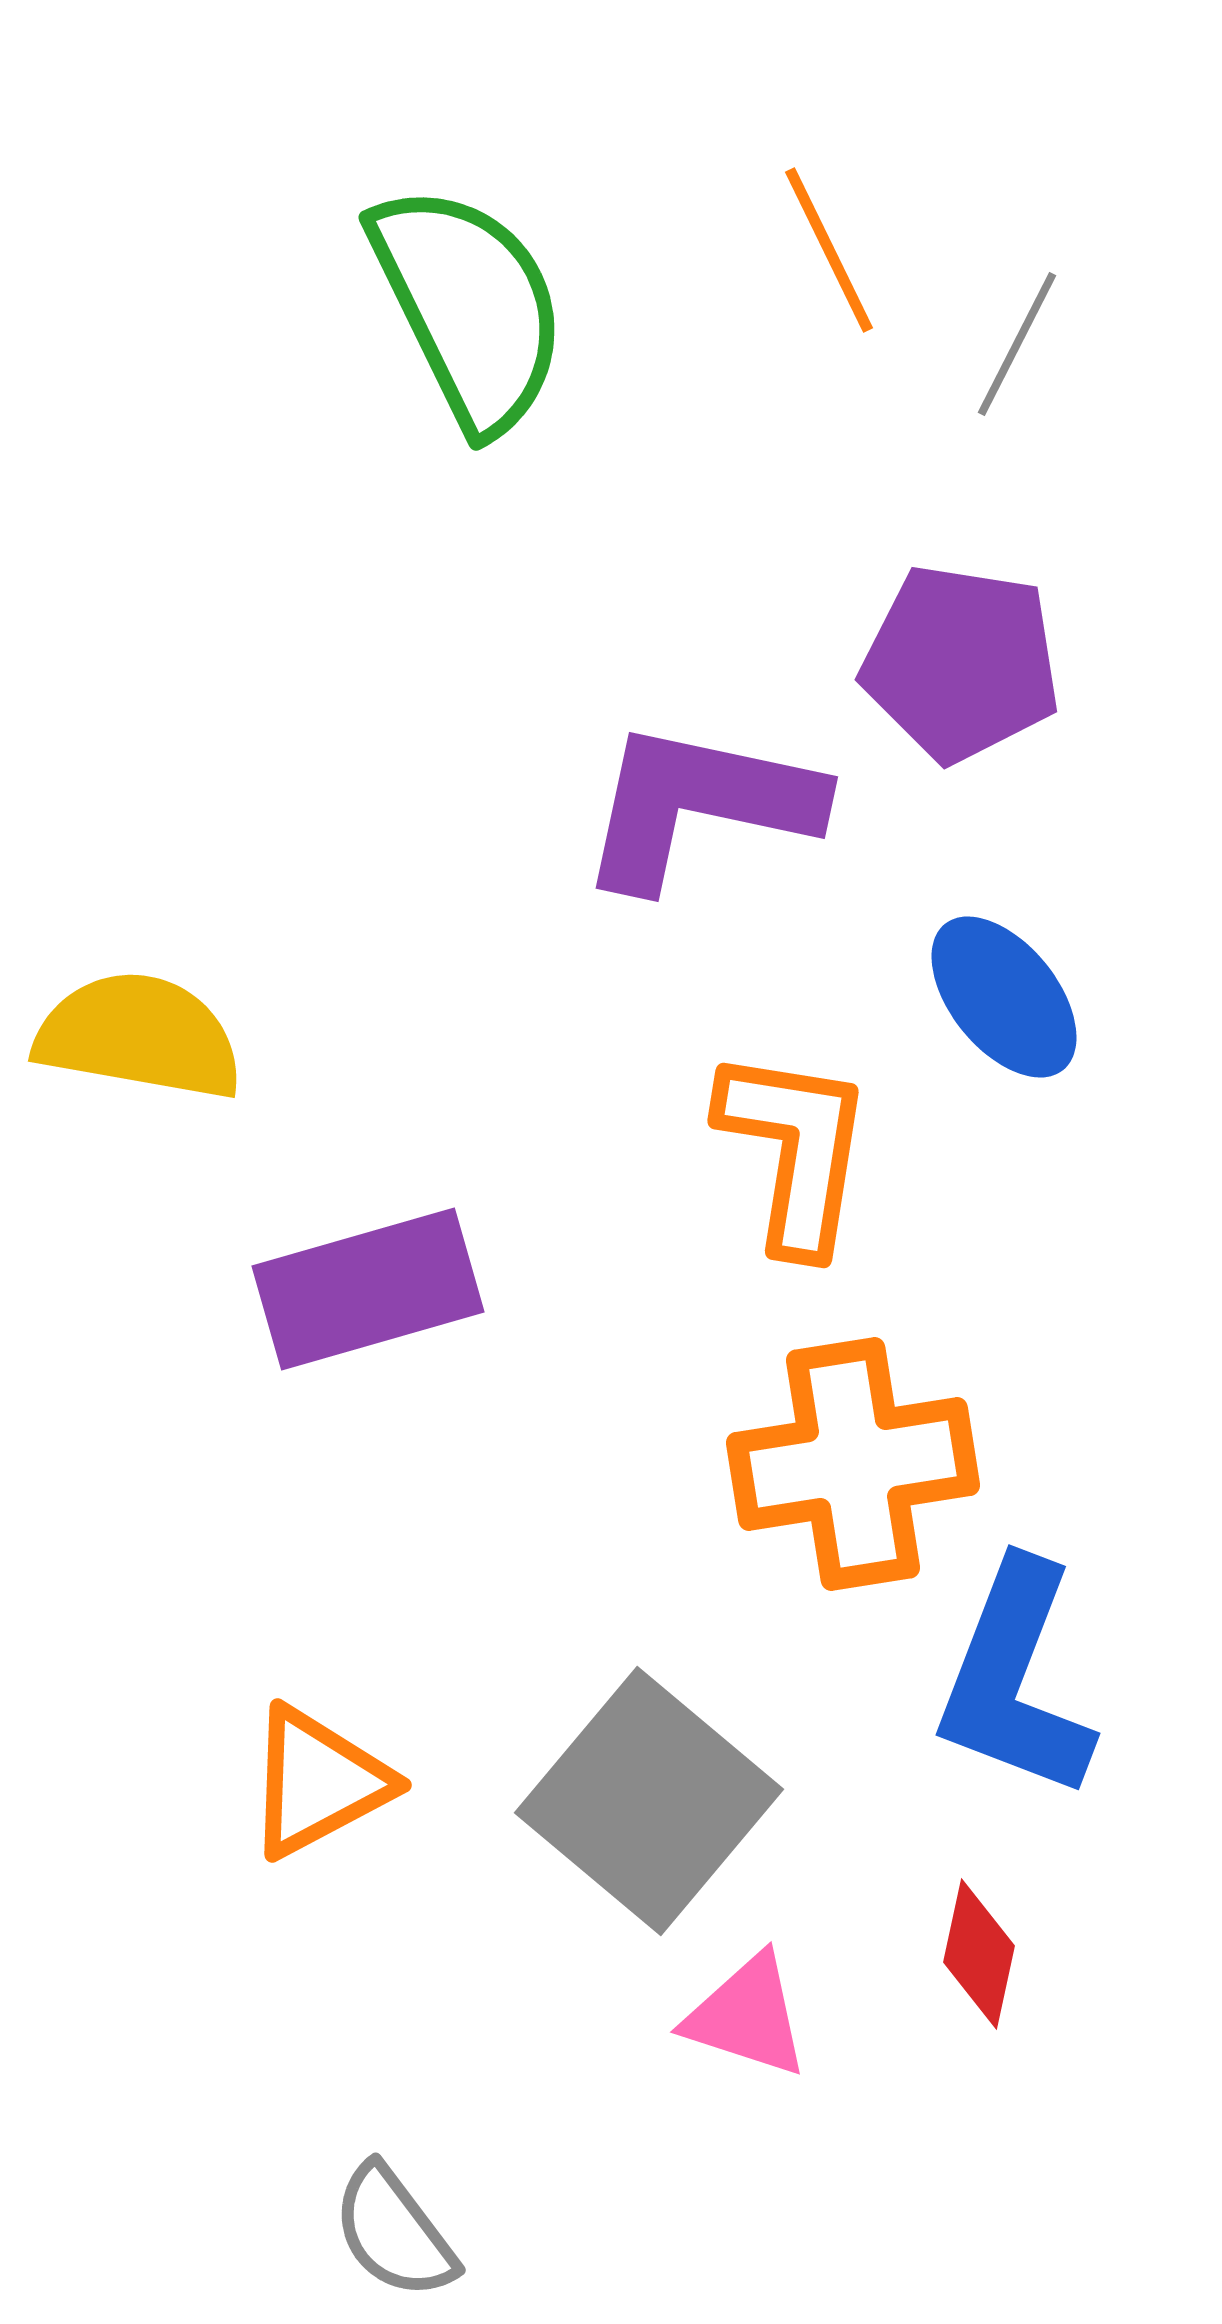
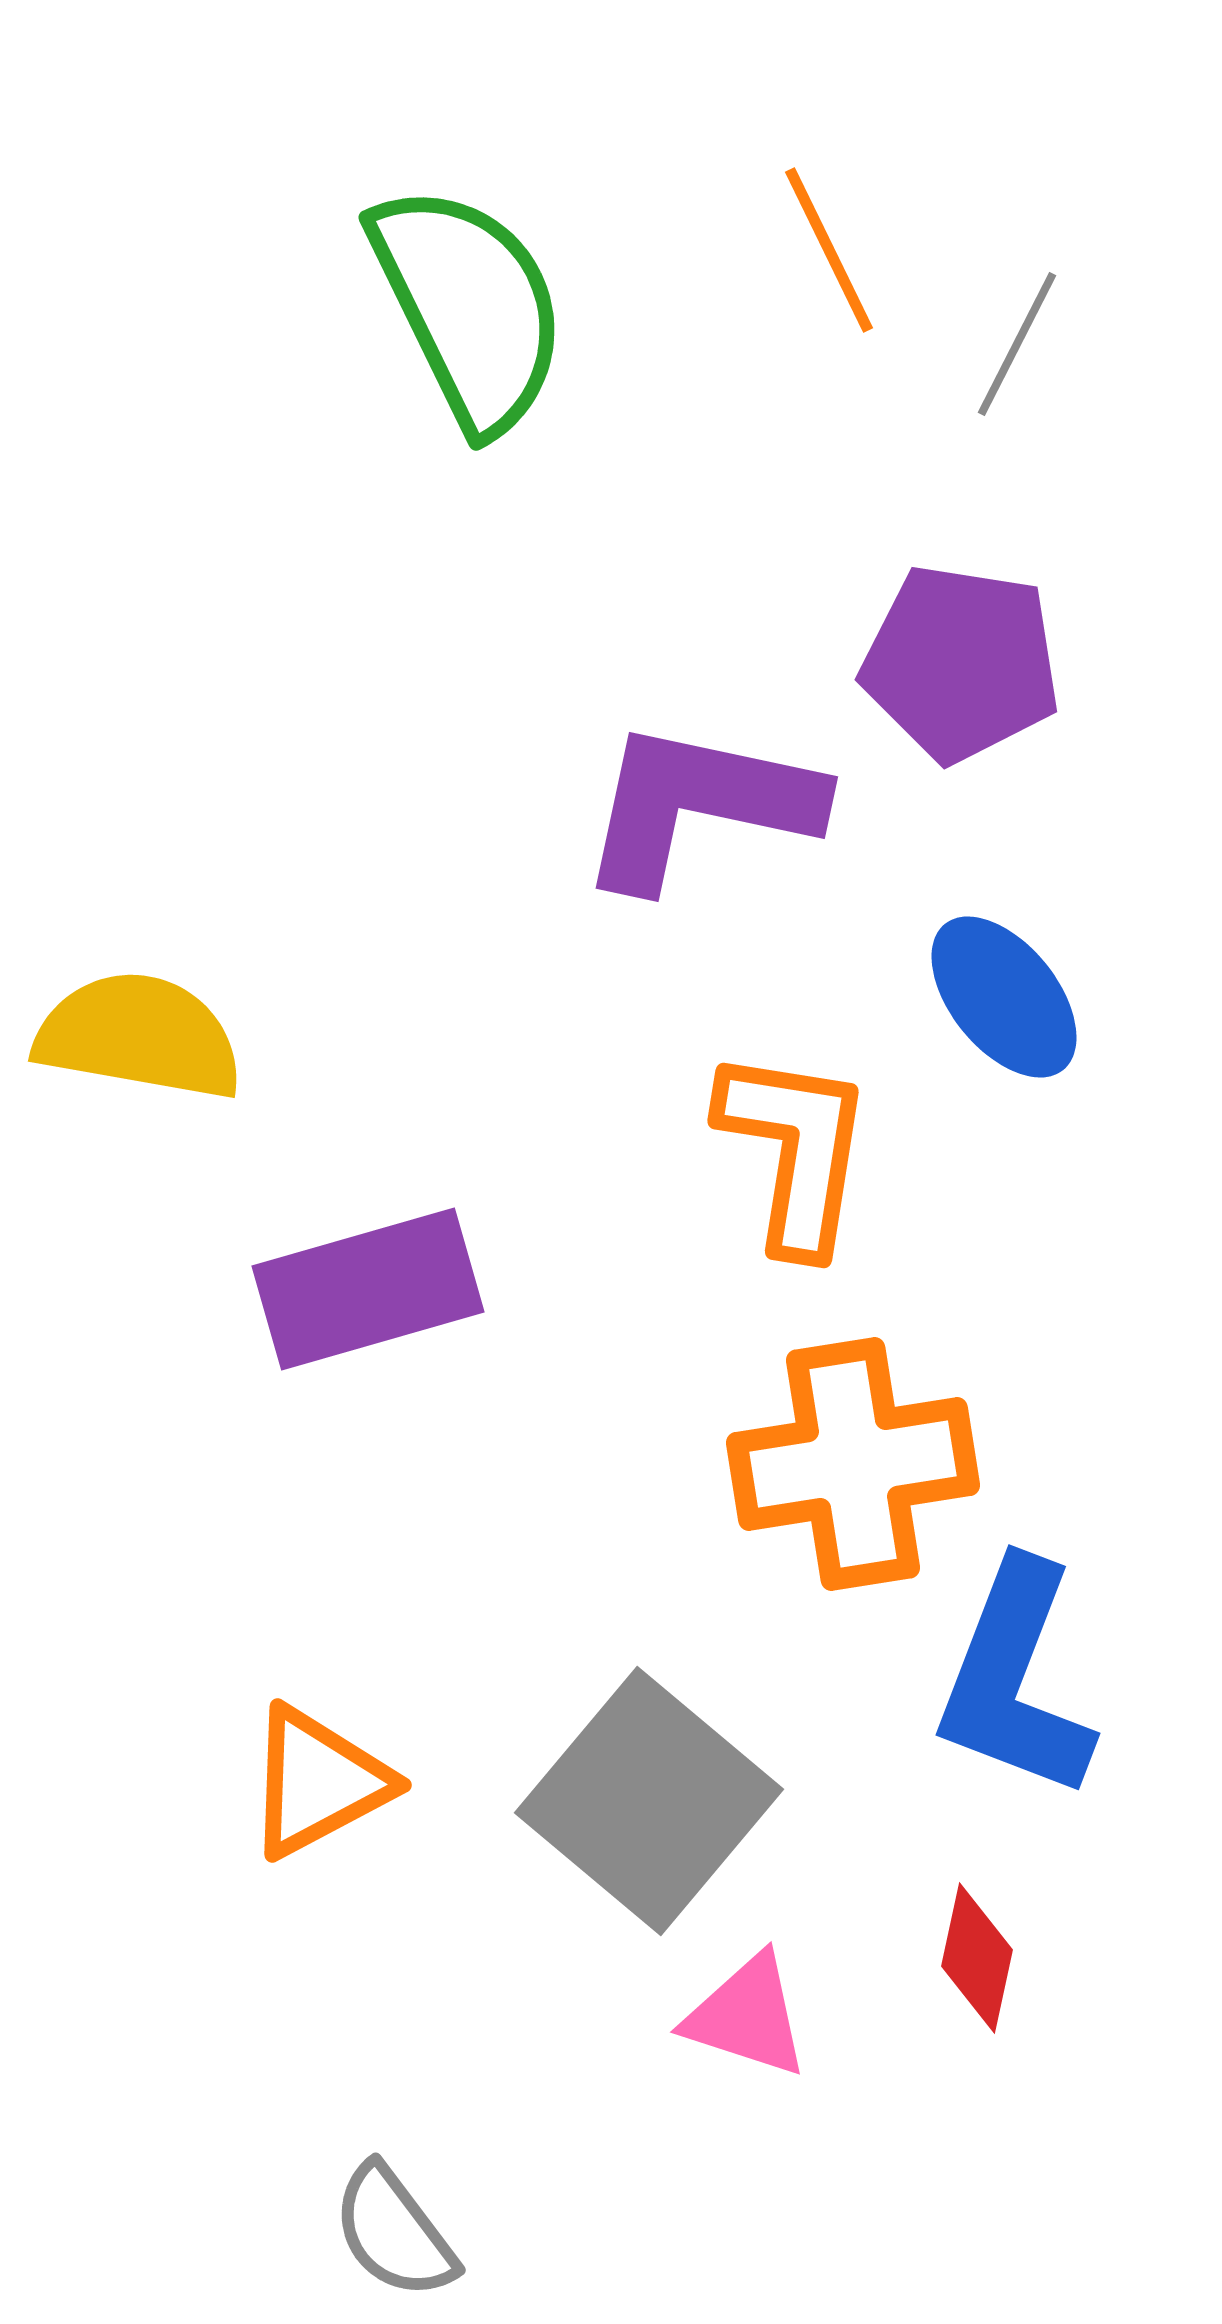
red diamond: moved 2 px left, 4 px down
